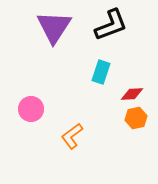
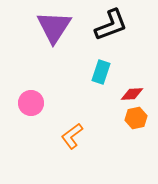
pink circle: moved 6 px up
